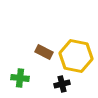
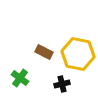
yellow hexagon: moved 2 px right, 2 px up
green cross: rotated 30 degrees clockwise
